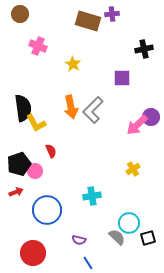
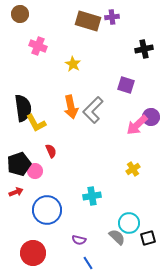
purple cross: moved 3 px down
purple square: moved 4 px right, 7 px down; rotated 18 degrees clockwise
